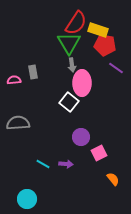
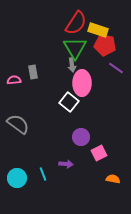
green triangle: moved 6 px right, 5 px down
gray semicircle: moved 1 px down; rotated 40 degrees clockwise
cyan line: moved 10 px down; rotated 40 degrees clockwise
orange semicircle: rotated 40 degrees counterclockwise
cyan circle: moved 10 px left, 21 px up
